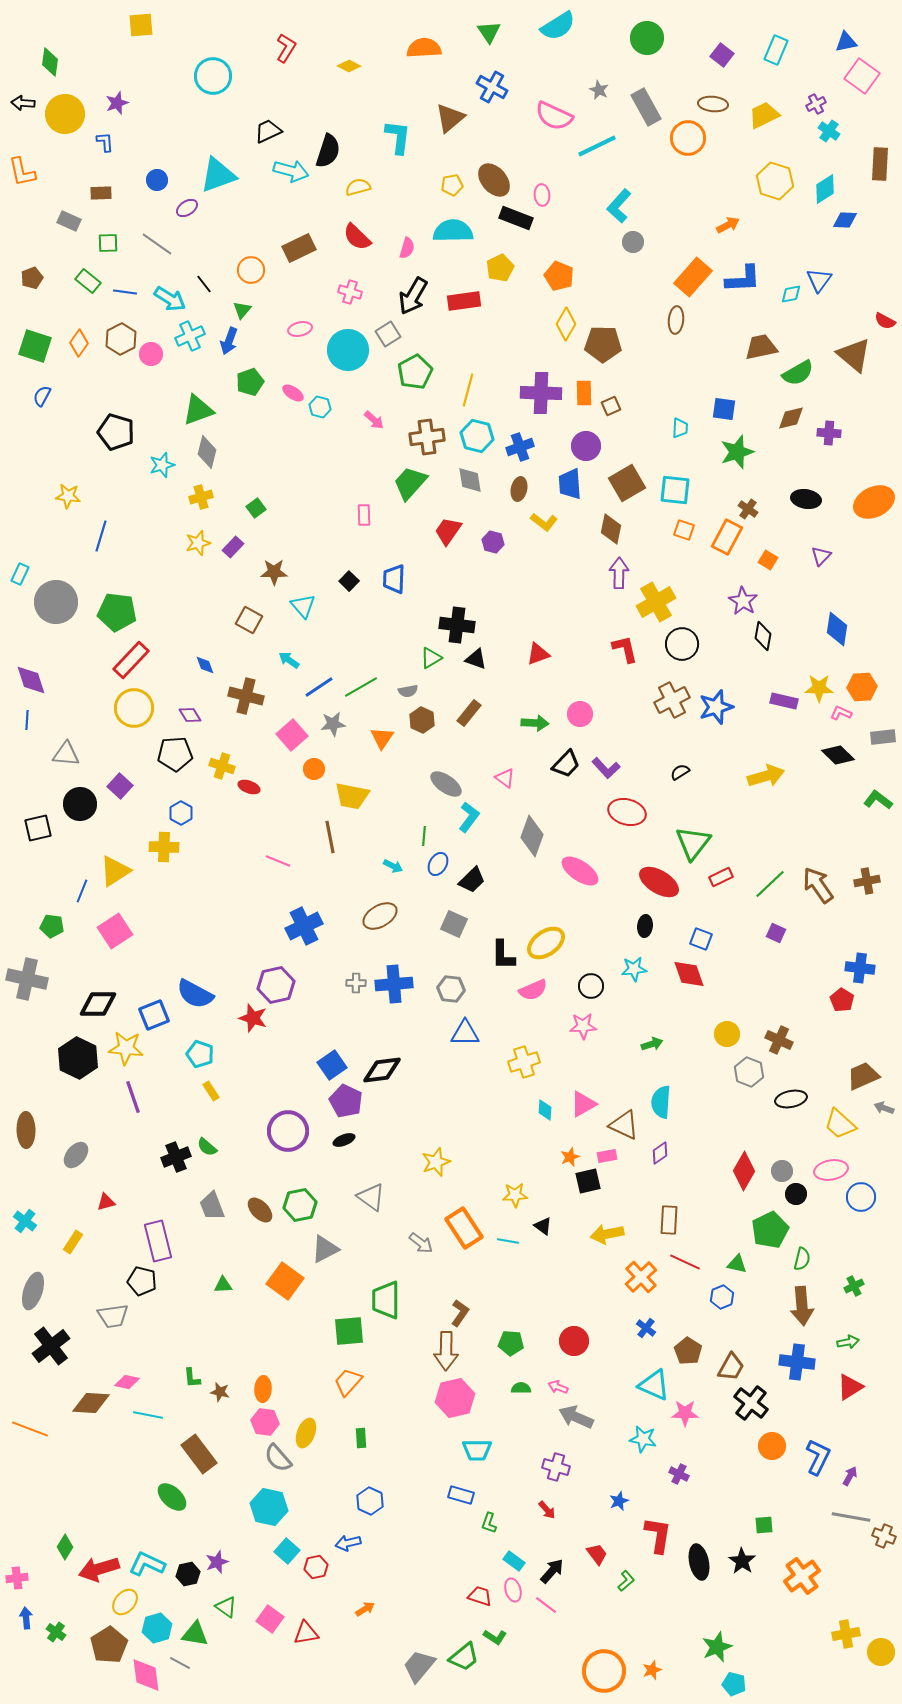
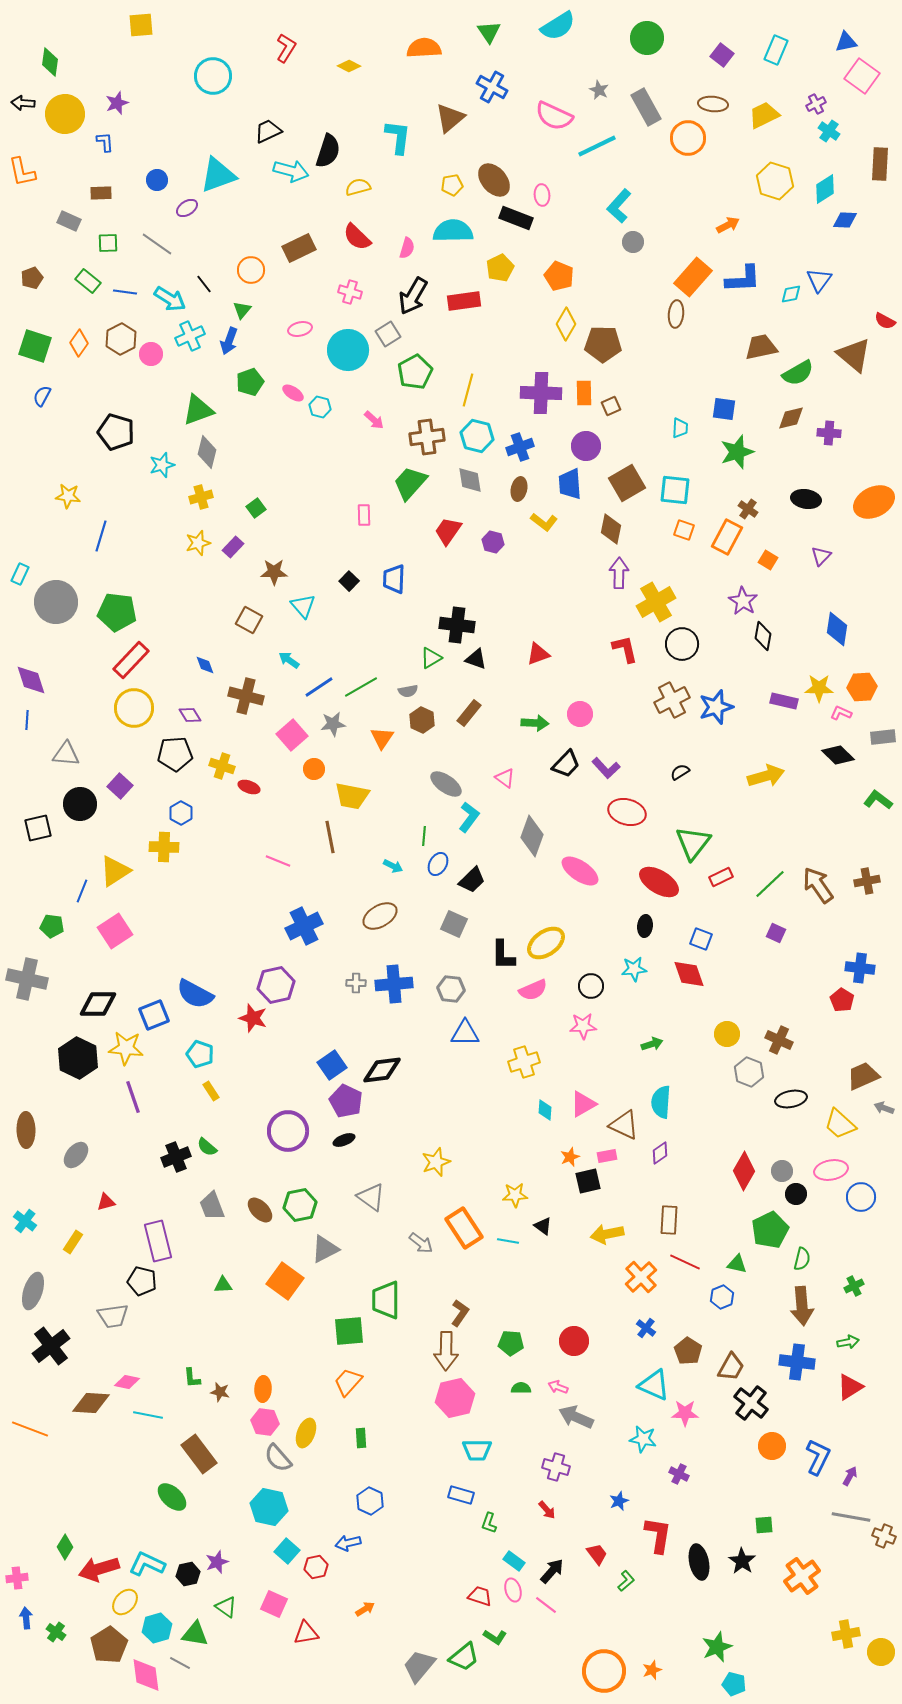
brown ellipse at (676, 320): moved 6 px up
pink square at (270, 1619): moved 4 px right, 15 px up; rotated 12 degrees counterclockwise
